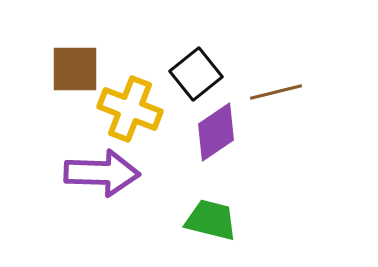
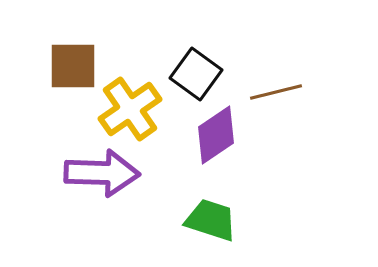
brown square: moved 2 px left, 3 px up
black square: rotated 15 degrees counterclockwise
yellow cross: rotated 34 degrees clockwise
purple diamond: moved 3 px down
green trapezoid: rotated 4 degrees clockwise
